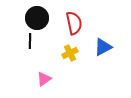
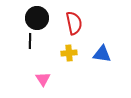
blue triangle: moved 1 px left, 7 px down; rotated 36 degrees clockwise
yellow cross: moved 1 px left; rotated 21 degrees clockwise
pink triangle: moved 1 px left; rotated 28 degrees counterclockwise
